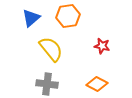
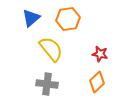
orange hexagon: moved 3 px down
red star: moved 2 px left, 8 px down
orange diamond: moved 2 px up; rotated 70 degrees counterclockwise
